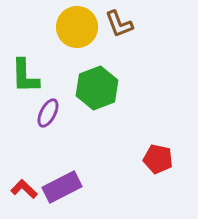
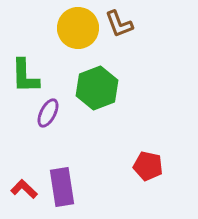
yellow circle: moved 1 px right, 1 px down
red pentagon: moved 10 px left, 7 px down
purple rectangle: rotated 72 degrees counterclockwise
